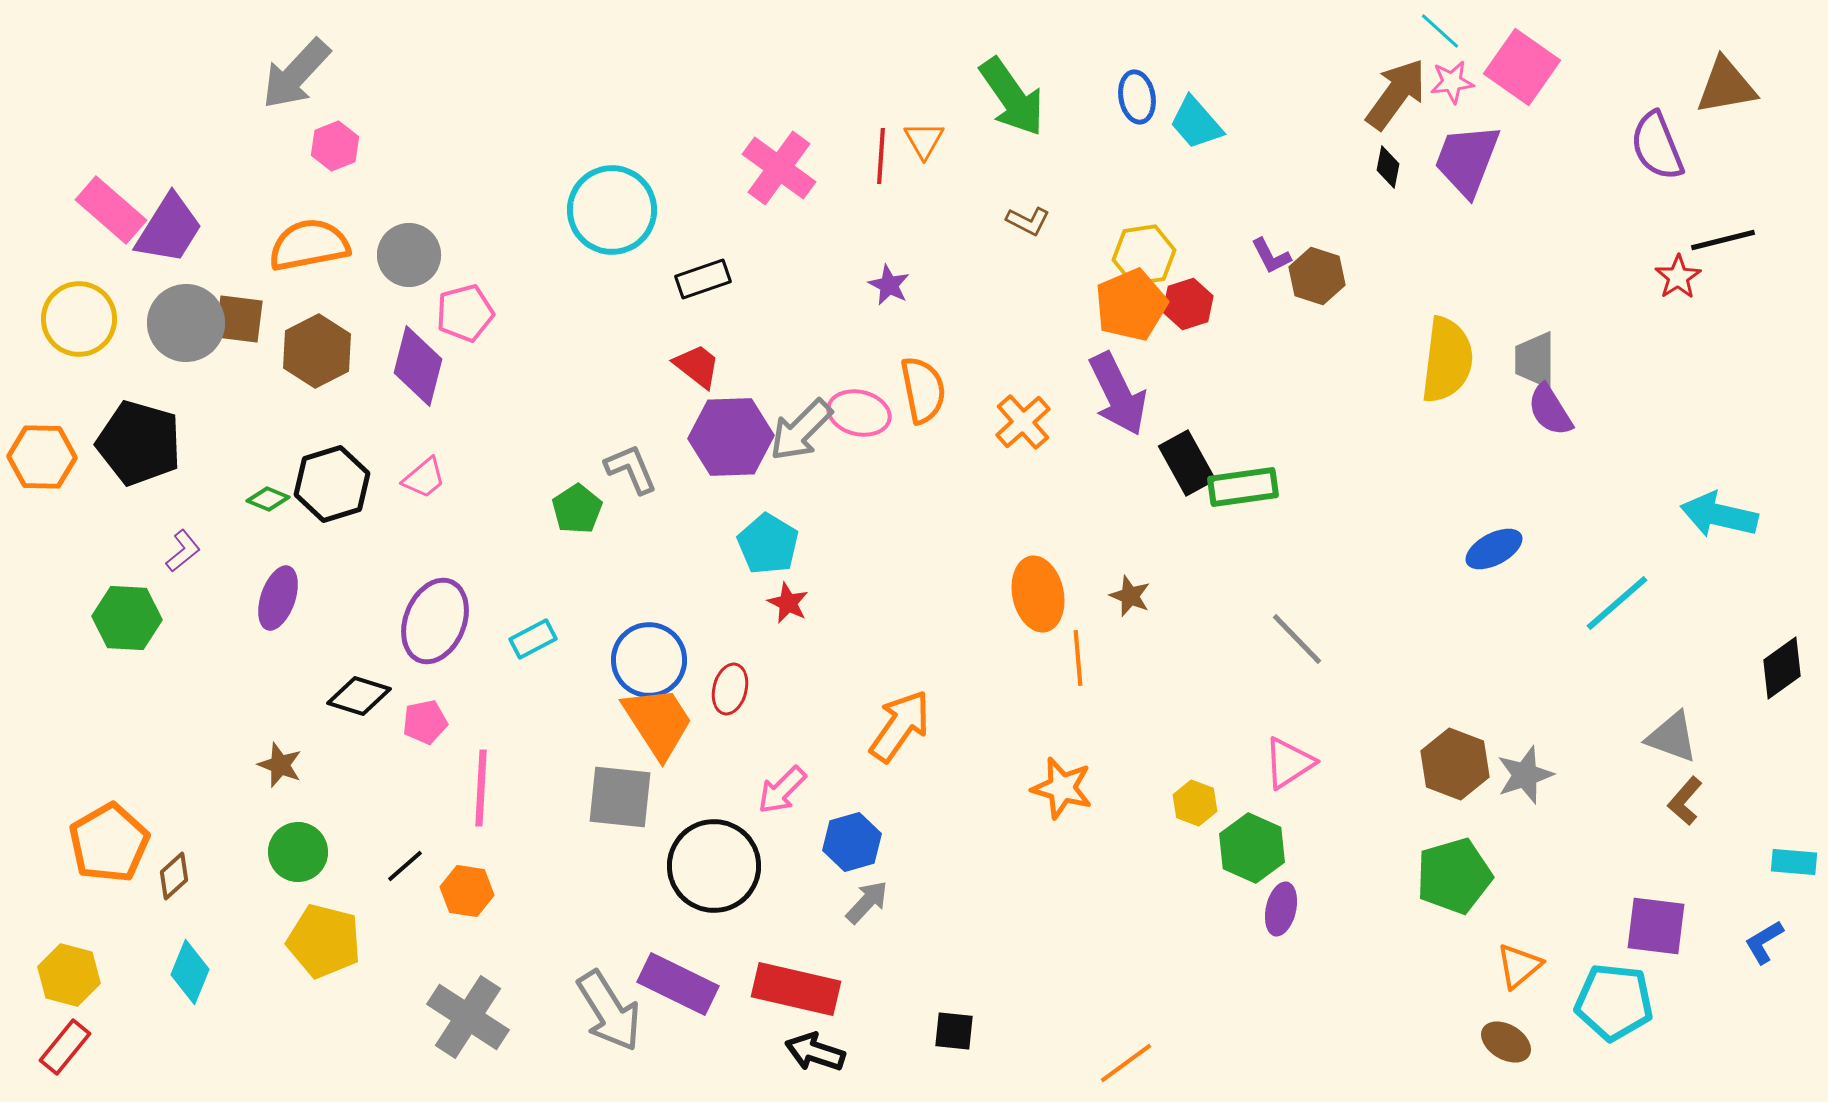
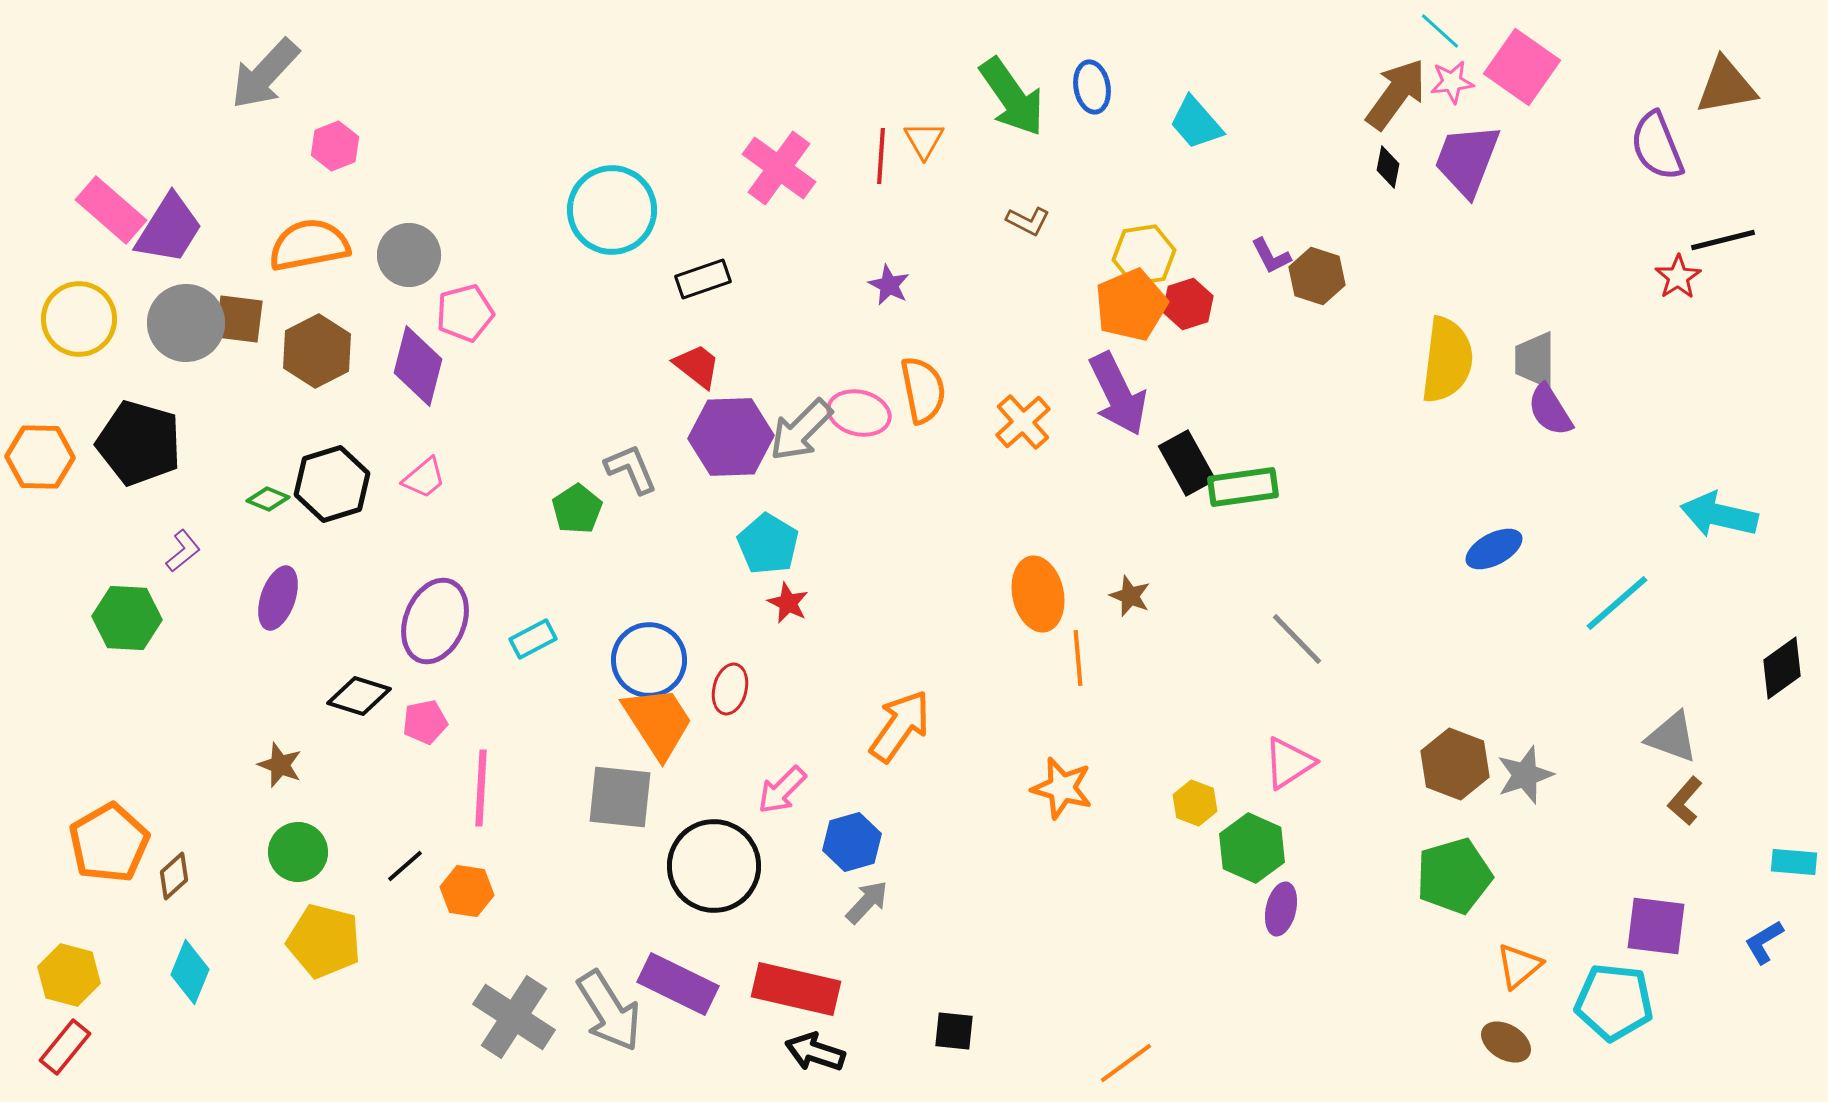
gray arrow at (296, 74): moved 31 px left
blue ellipse at (1137, 97): moved 45 px left, 10 px up
orange hexagon at (42, 457): moved 2 px left
gray cross at (468, 1017): moved 46 px right
